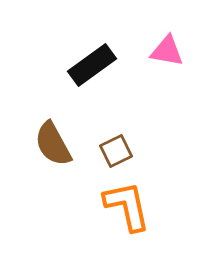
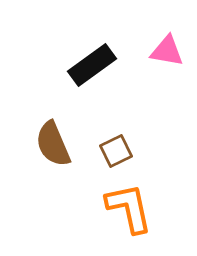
brown semicircle: rotated 6 degrees clockwise
orange L-shape: moved 2 px right, 2 px down
